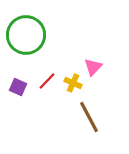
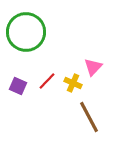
green circle: moved 3 px up
purple square: moved 1 px up
